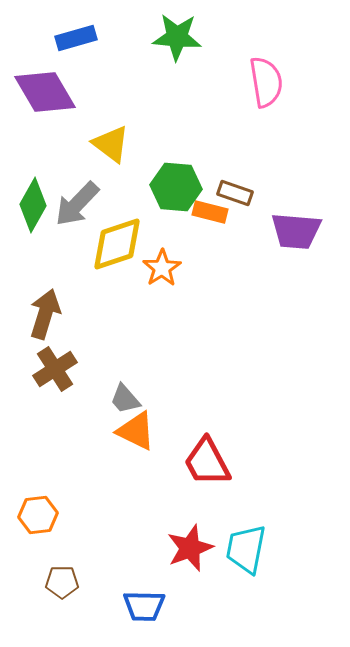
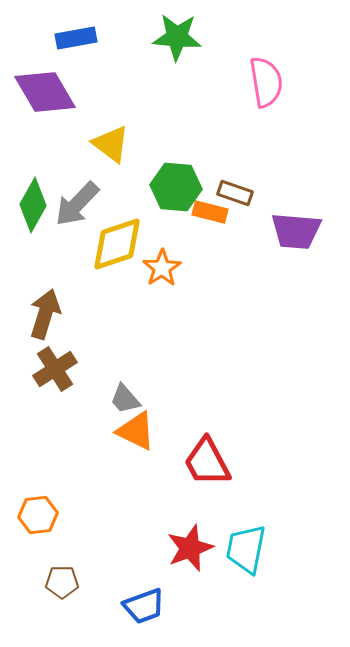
blue rectangle: rotated 6 degrees clockwise
blue trapezoid: rotated 21 degrees counterclockwise
